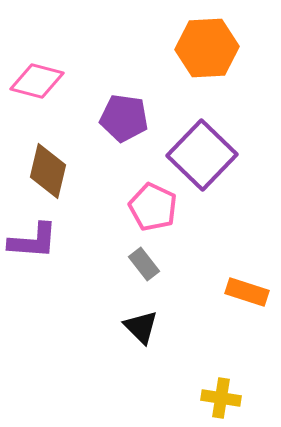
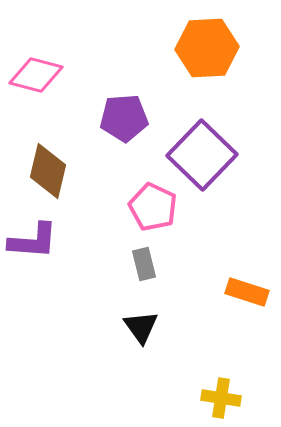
pink diamond: moved 1 px left, 6 px up
purple pentagon: rotated 12 degrees counterclockwise
gray rectangle: rotated 24 degrees clockwise
black triangle: rotated 9 degrees clockwise
